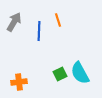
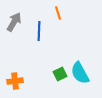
orange line: moved 7 px up
orange cross: moved 4 px left, 1 px up
